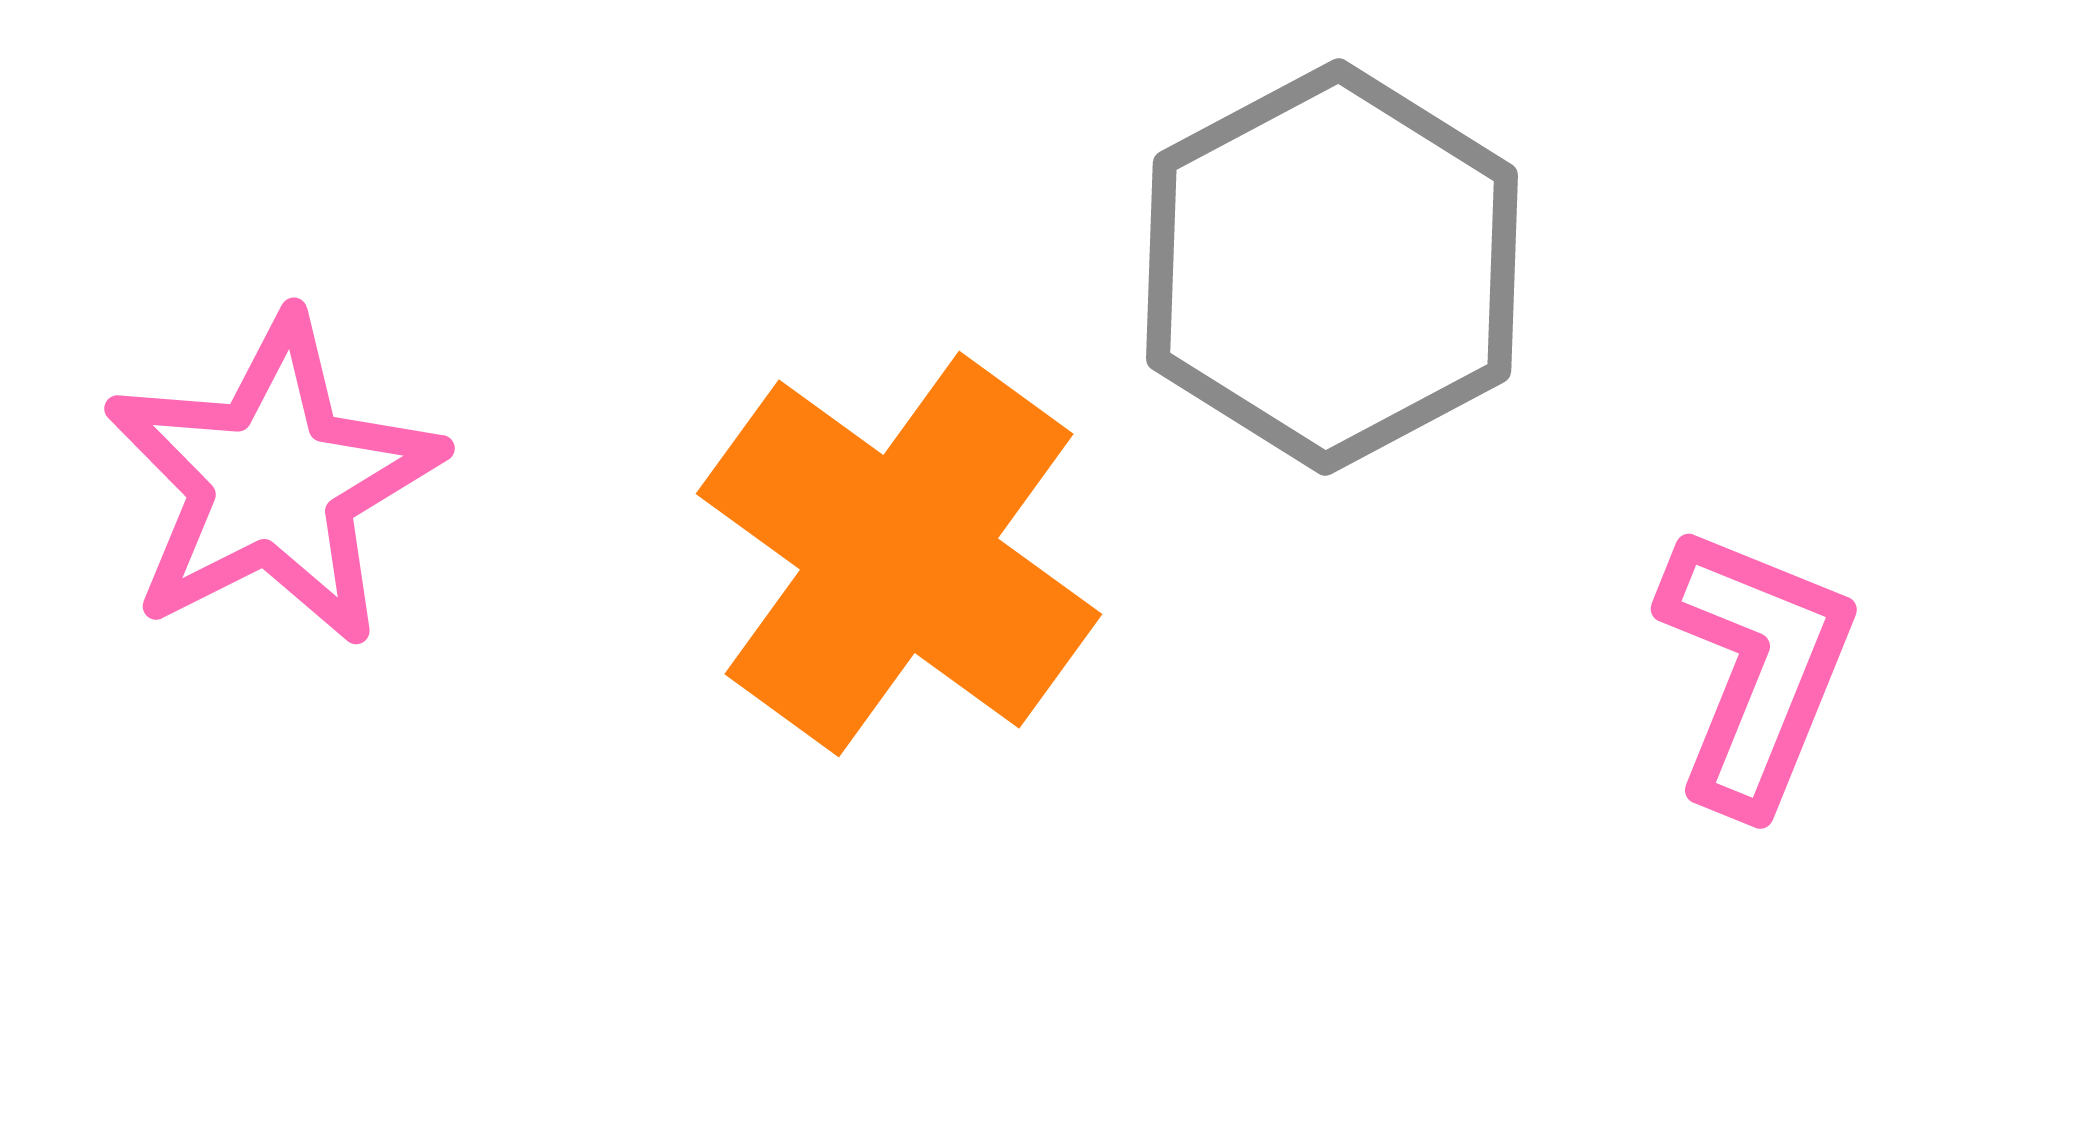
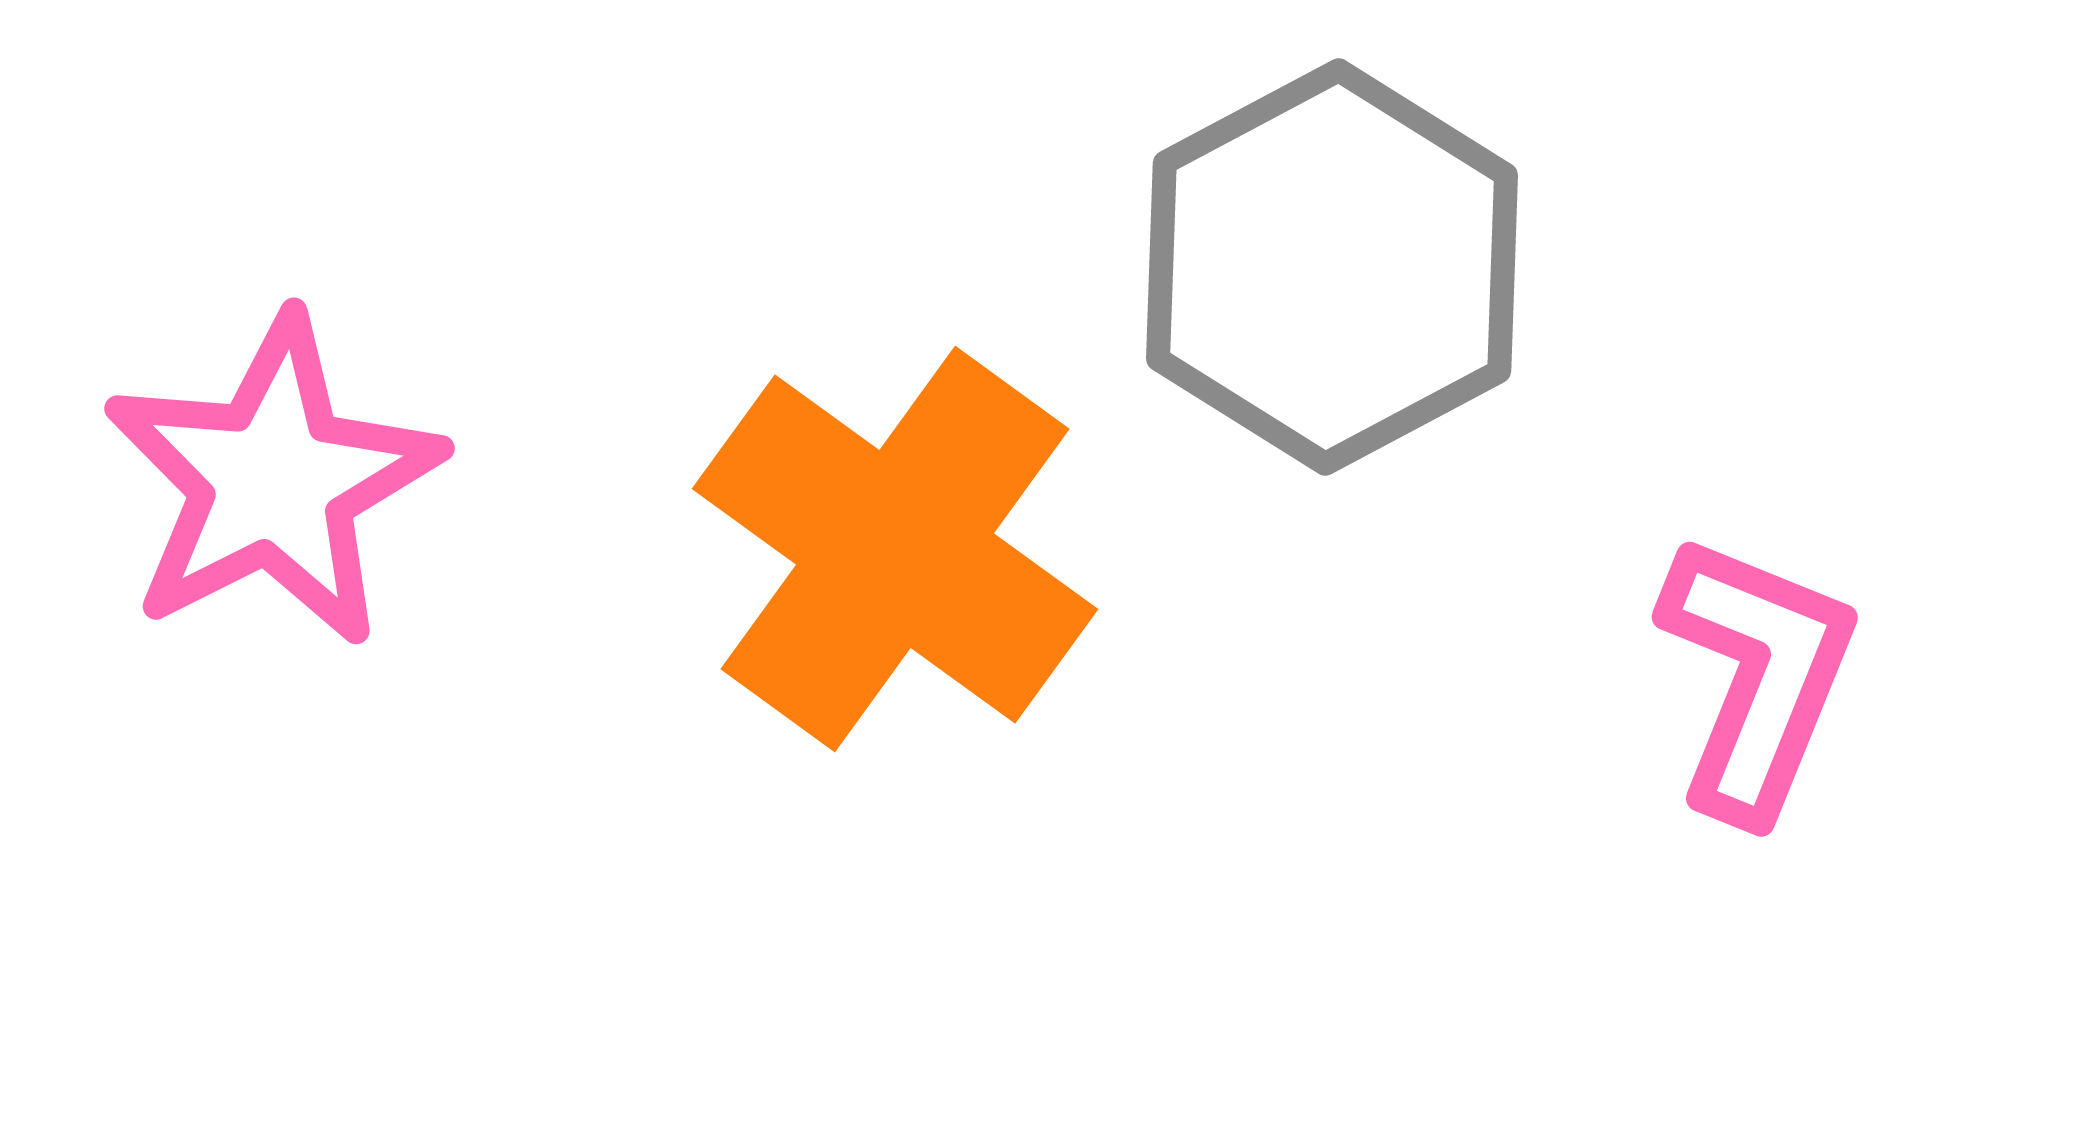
orange cross: moved 4 px left, 5 px up
pink L-shape: moved 1 px right, 8 px down
